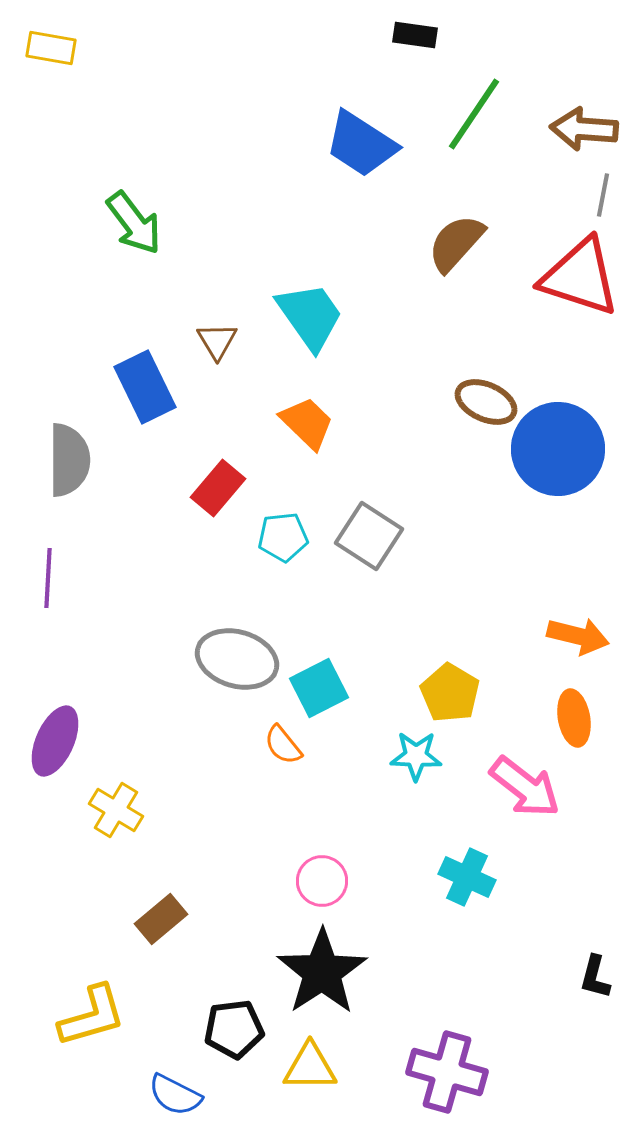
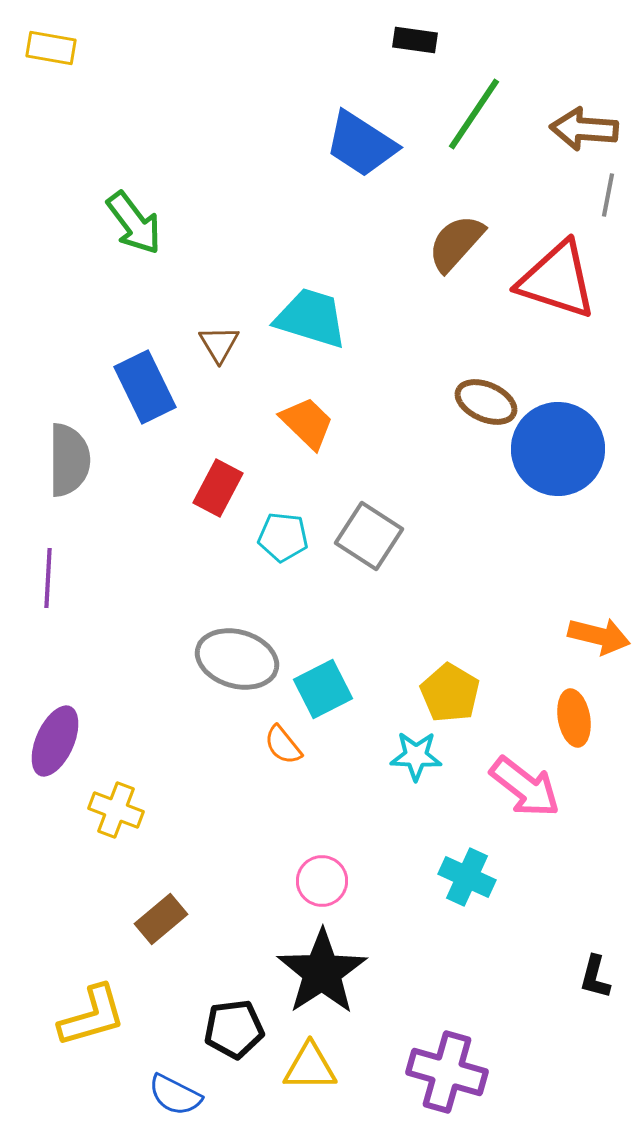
black rectangle: moved 5 px down
gray line: moved 5 px right
red triangle: moved 23 px left, 3 px down
cyan trapezoid: moved 1 px right, 2 px down; rotated 38 degrees counterclockwise
brown triangle: moved 2 px right, 3 px down
red rectangle: rotated 12 degrees counterclockwise
cyan pentagon: rotated 12 degrees clockwise
orange arrow: moved 21 px right
cyan square: moved 4 px right, 1 px down
yellow cross: rotated 10 degrees counterclockwise
